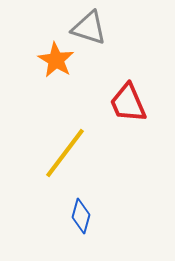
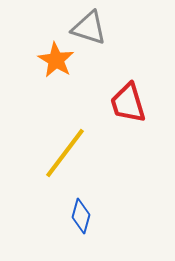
red trapezoid: rotated 6 degrees clockwise
